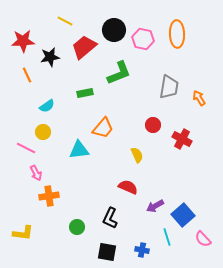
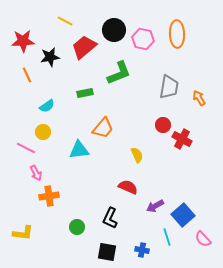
red circle: moved 10 px right
